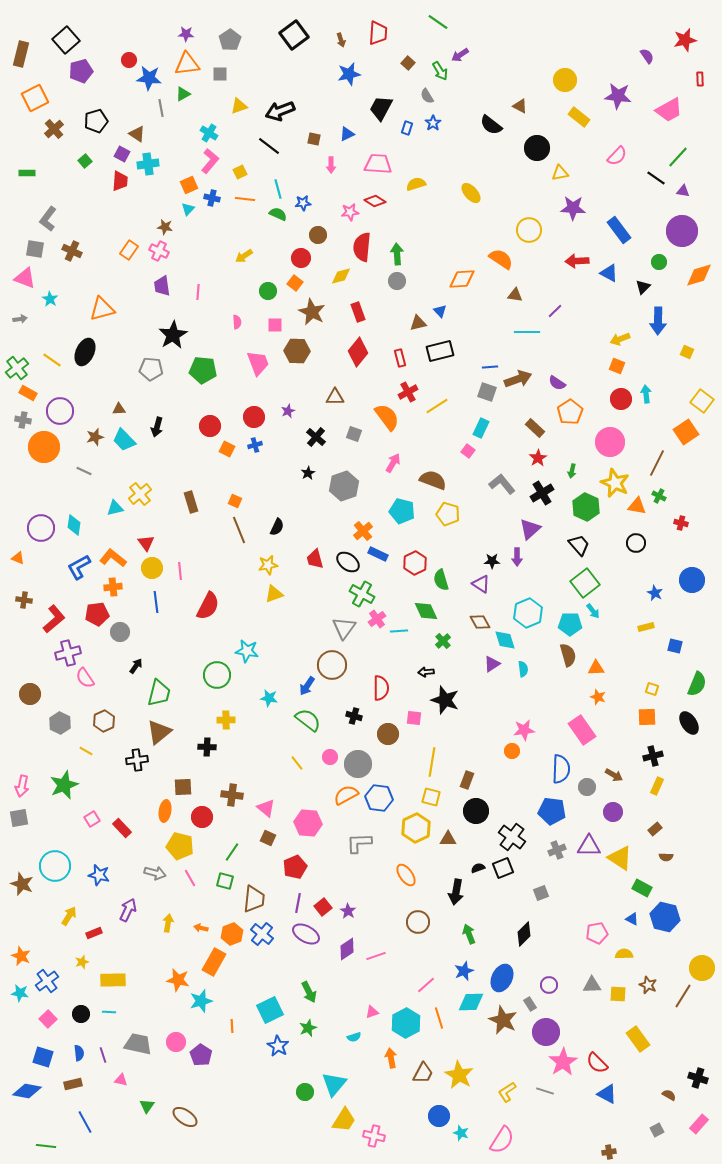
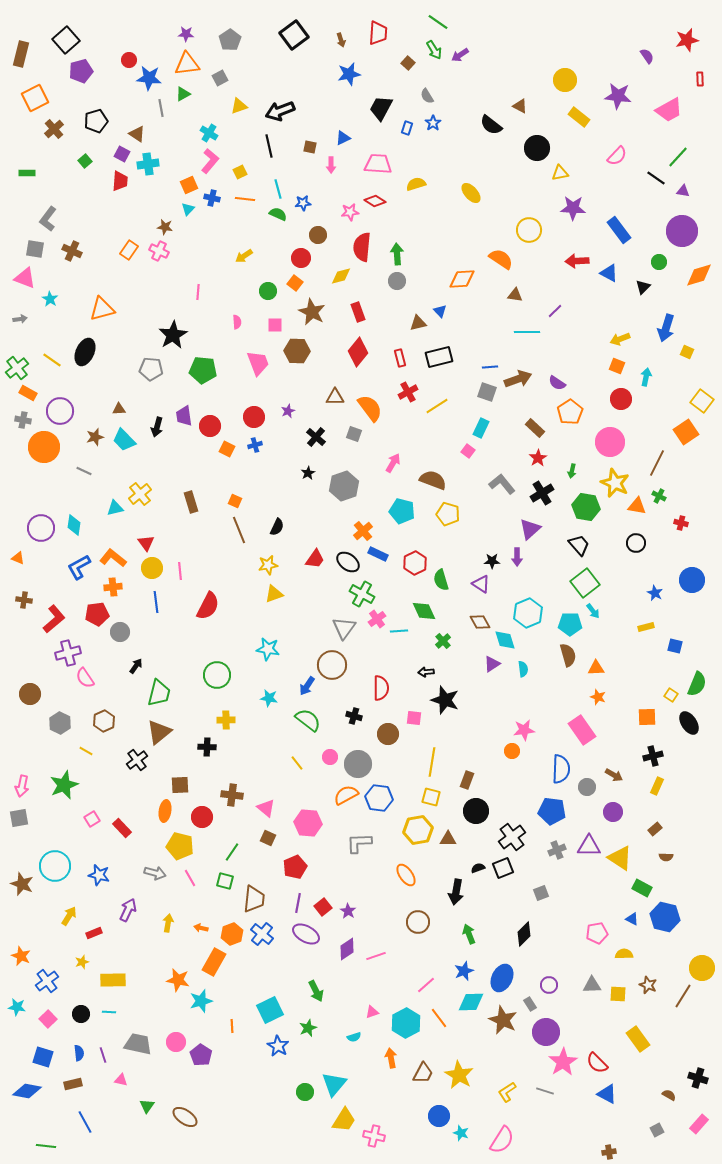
red star at (685, 40): moved 2 px right
green arrow at (440, 71): moved 6 px left, 21 px up
gray square at (220, 74): moved 4 px down; rotated 28 degrees counterclockwise
blue triangle at (347, 134): moved 4 px left, 4 px down
brown square at (314, 139): moved 4 px left, 8 px down
black line at (269, 146): rotated 40 degrees clockwise
purple trapezoid at (162, 286): moved 22 px right, 130 px down
blue arrow at (658, 321): moved 8 px right, 7 px down; rotated 16 degrees clockwise
black rectangle at (440, 351): moved 1 px left, 6 px down
cyan arrow at (646, 394): moved 17 px up; rotated 18 degrees clockwise
orange semicircle at (387, 417): moved 17 px left, 9 px up
green hexagon at (586, 507): rotated 16 degrees counterclockwise
red trapezoid at (315, 559): rotated 130 degrees counterclockwise
green diamond at (426, 611): moved 2 px left
cyan star at (247, 651): moved 21 px right, 2 px up
yellow square at (652, 689): moved 19 px right, 6 px down; rotated 16 degrees clockwise
black cross at (137, 760): rotated 30 degrees counterclockwise
brown square at (183, 787): moved 3 px left, 2 px up
yellow hexagon at (416, 828): moved 2 px right, 2 px down; rotated 16 degrees clockwise
black cross at (512, 837): rotated 16 degrees clockwise
green arrow at (309, 992): moved 7 px right, 1 px up
cyan star at (20, 993): moved 3 px left, 14 px down
orange line at (439, 1018): rotated 20 degrees counterclockwise
